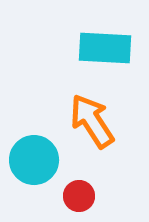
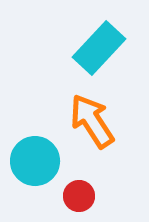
cyan rectangle: moved 6 px left; rotated 50 degrees counterclockwise
cyan circle: moved 1 px right, 1 px down
